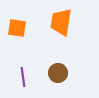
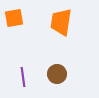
orange square: moved 3 px left, 10 px up; rotated 18 degrees counterclockwise
brown circle: moved 1 px left, 1 px down
